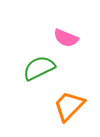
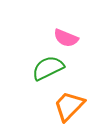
green semicircle: moved 9 px right
